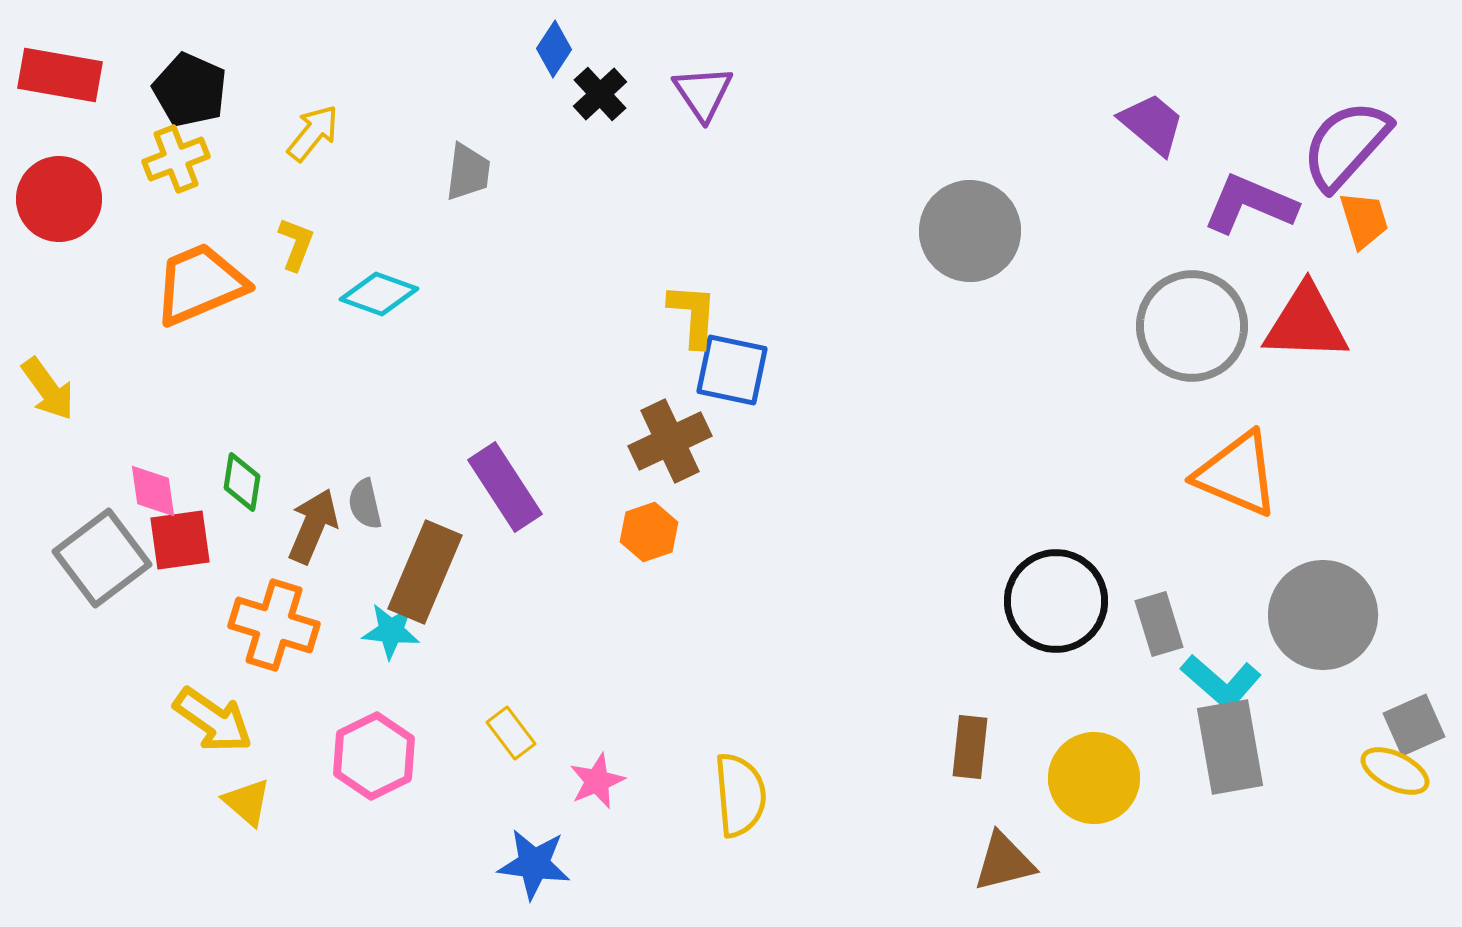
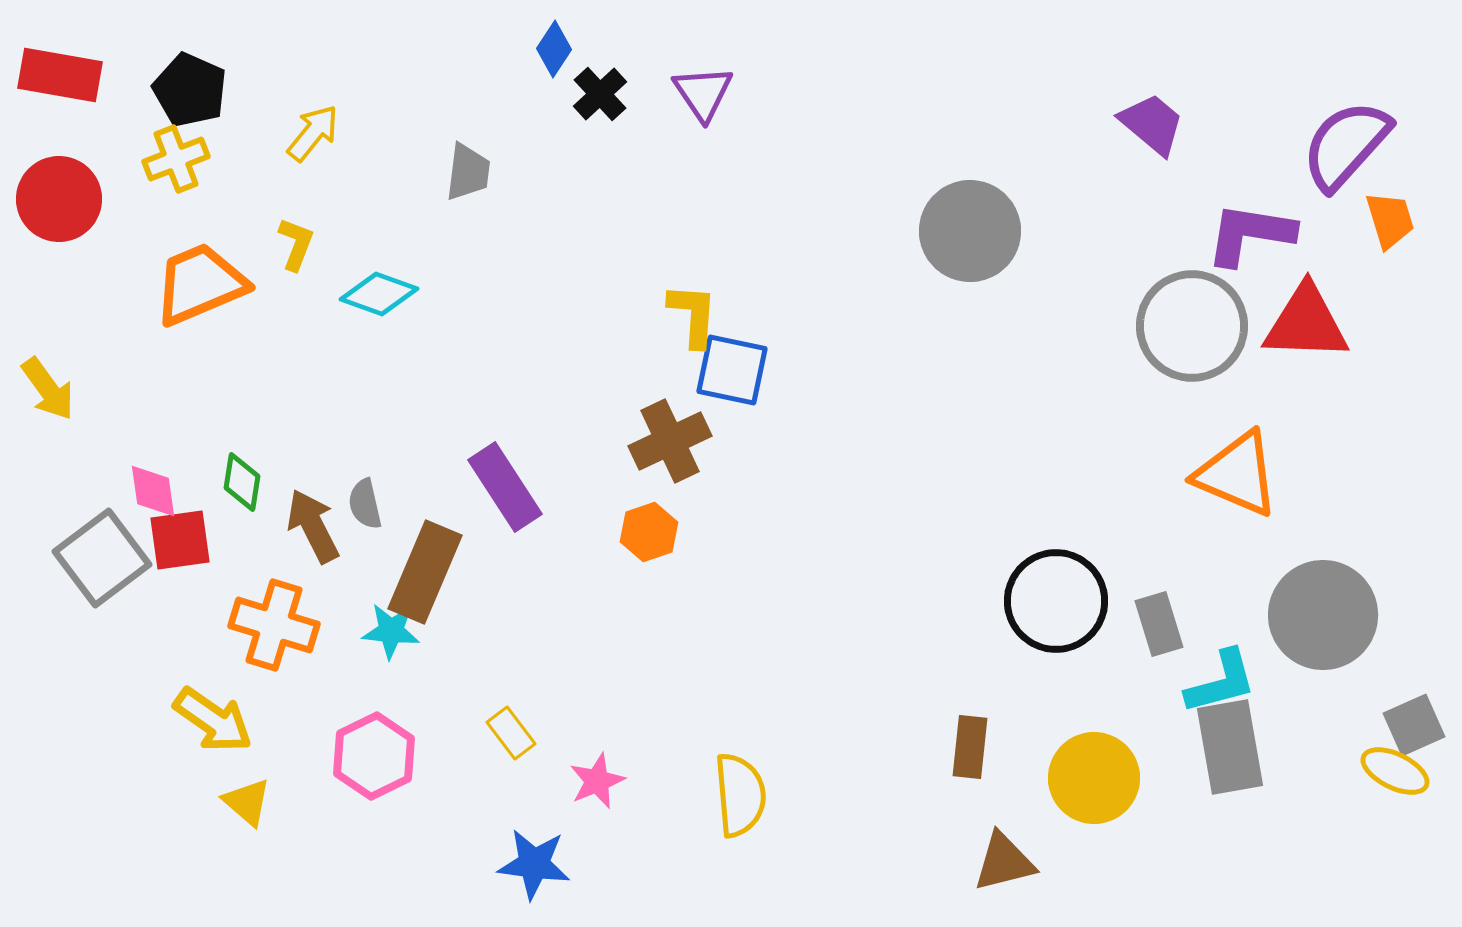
purple L-shape at (1250, 204): moved 30 px down; rotated 14 degrees counterclockwise
orange trapezoid at (1364, 220): moved 26 px right
brown arrow at (313, 526): rotated 50 degrees counterclockwise
cyan L-shape at (1221, 682): rotated 56 degrees counterclockwise
